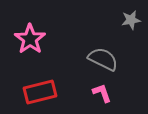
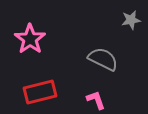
pink L-shape: moved 6 px left, 7 px down
